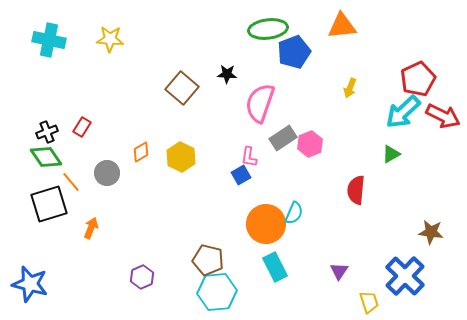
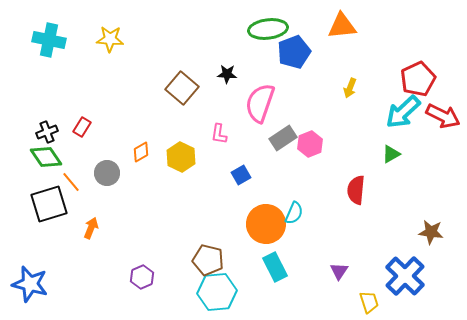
pink L-shape: moved 30 px left, 23 px up
